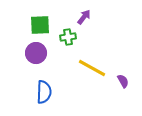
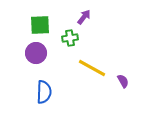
green cross: moved 2 px right, 1 px down
